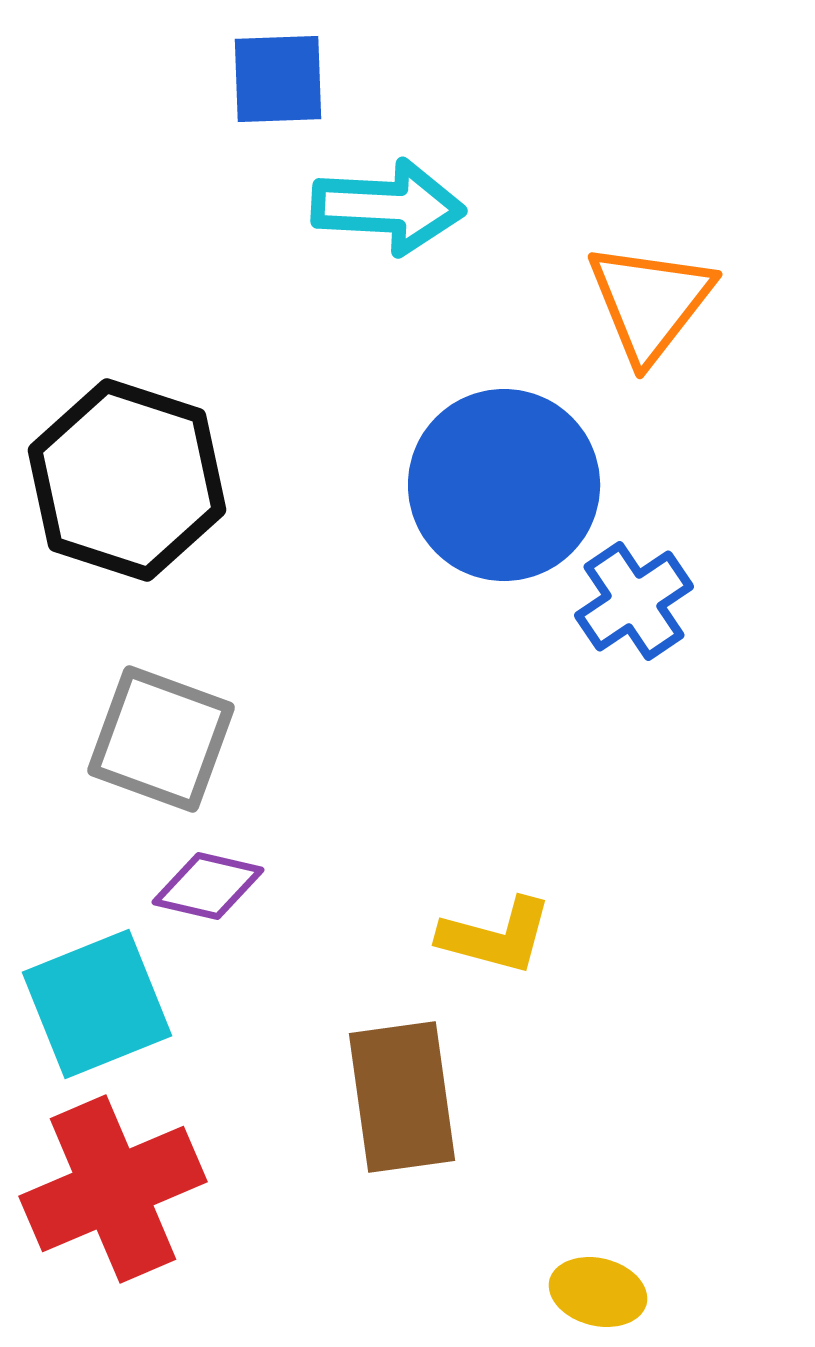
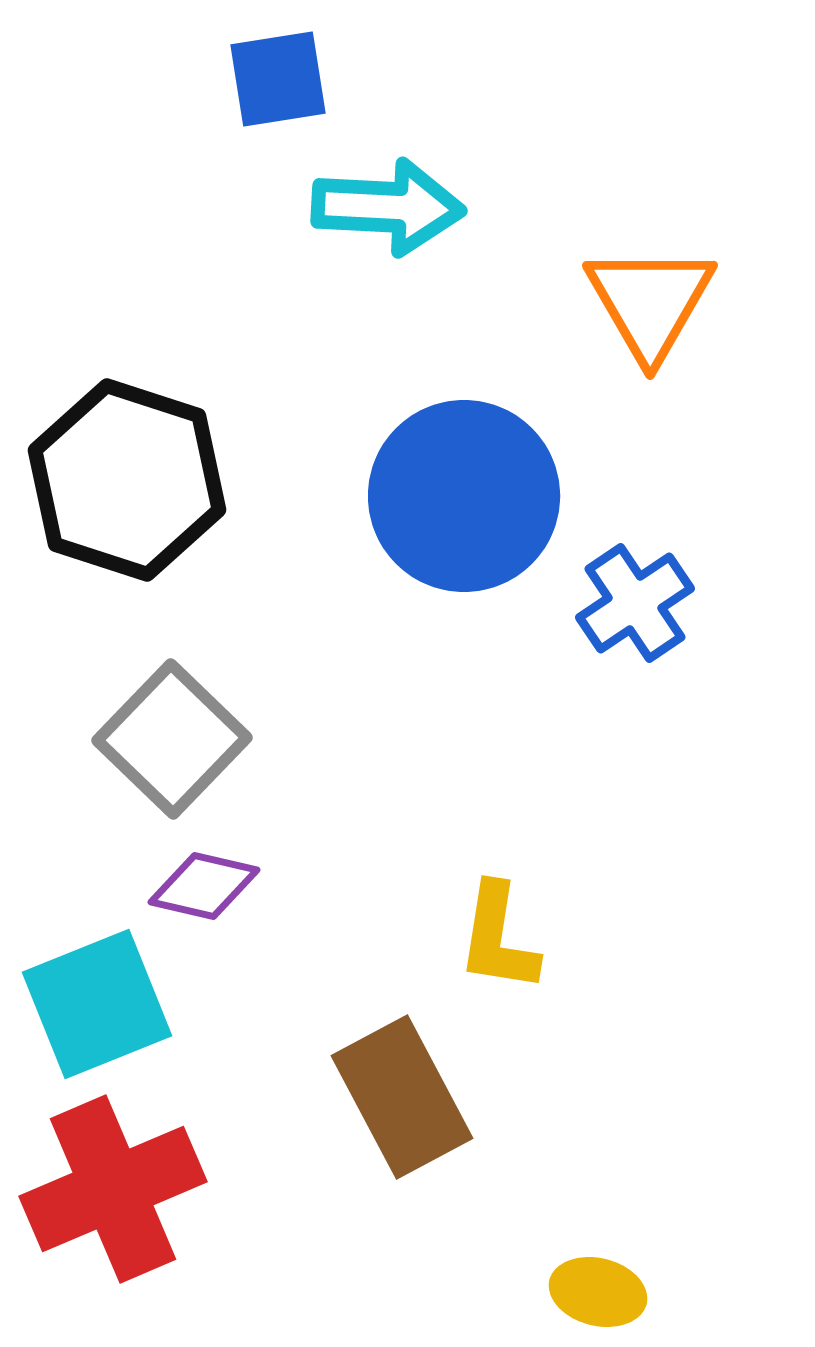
blue square: rotated 7 degrees counterclockwise
orange triangle: rotated 8 degrees counterclockwise
blue circle: moved 40 px left, 11 px down
blue cross: moved 1 px right, 2 px down
gray square: moved 11 px right; rotated 24 degrees clockwise
purple diamond: moved 4 px left
yellow L-shape: moved 2 px right, 2 px down; rotated 84 degrees clockwise
brown rectangle: rotated 20 degrees counterclockwise
